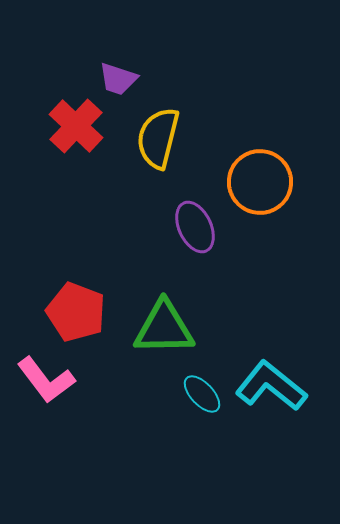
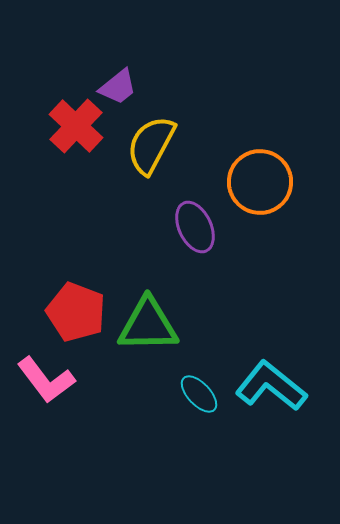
purple trapezoid: moved 8 px down; rotated 57 degrees counterclockwise
yellow semicircle: moved 7 px left, 7 px down; rotated 14 degrees clockwise
green triangle: moved 16 px left, 3 px up
cyan ellipse: moved 3 px left
